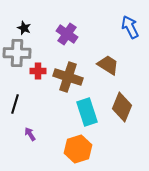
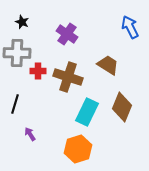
black star: moved 2 px left, 6 px up
cyan rectangle: rotated 44 degrees clockwise
